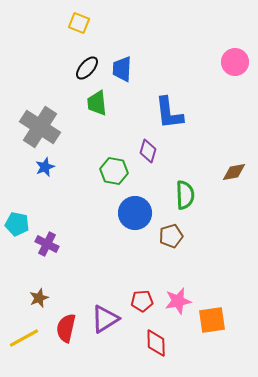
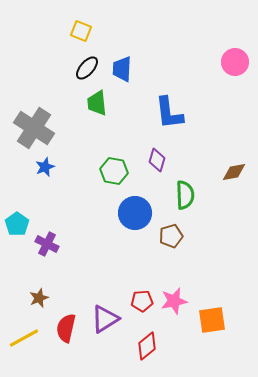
yellow square: moved 2 px right, 8 px down
gray cross: moved 6 px left, 1 px down
purple diamond: moved 9 px right, 9 px down
cyan pentagon: rotated 25 degrees clockwise
pink star: moved 4 px left
red diamond: moved 9 px left, 3 px down; rotated 52 degrees clockwise
